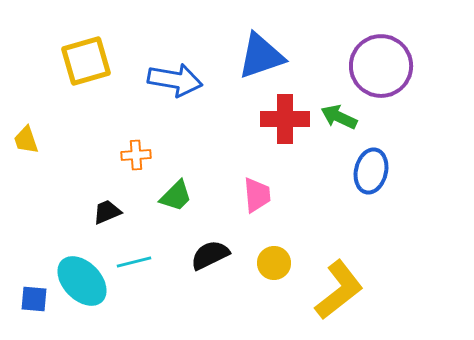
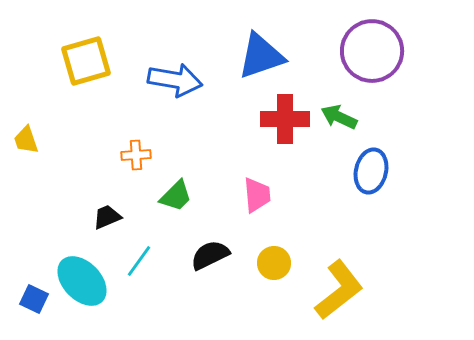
purple circle: moved 9 px left, 15 px up
black trapezoid: moved 5 px down
cyan line: moved 5 px right, 1 px up; rotated 40 degrees counterclockwise
blue square: rotated 20 degrees clockwise
